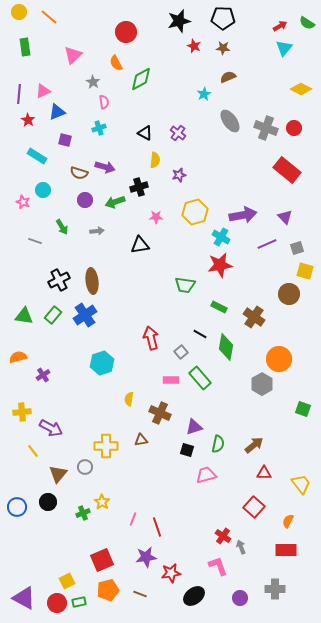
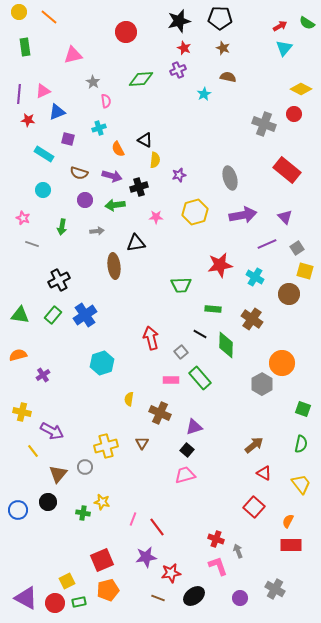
black pentagon at (223, 18): moved 3 px left
red star at (194, 46): moved 10 px left, 2 px down
brown star at (223, 48): rotated 16 degrees clockwise
pink triangle at (73, 55): rotated 30 degrees clockwise
orange semicircle at (116, 63): moved 2 px right, 86 px down
brown semicircle at (228, 77): rotated 35 degrees clockwise
green diamond at (141, 79): rotated 25 degrees clockwise
pink semicircle at (104, 102): moved 2 px right, 1 px up
red star at (28, 120): rotated 24 degrees counterclockwise
gray ellipse at (230, 121): moved 57 px down; rotated 20 degrees clockwise
gray cross at (266, 128): moved 2 px left, 4 px up
red circle at (294, 128): moved 14 px up
black triangle at (145, 133): moved 7 px down
purple cross at (178, 133): moved 63 px up; rotated 28 degrees clockwise
purple square at (65, 140): moved 3 px right, 1 px up
cyan rectangle at (37, 156): moved 7 px right, 2 px up
purple arrow at (105, 167): moved 7 px right, 9 px down
pink star at (23, 202): moved 16 px down
green arrow at (115, 202): moved 3 px down; rotated 12 degrees clockwise
green arrow at (62, 227): rotated 42 degrees clockwise
cyan cross at (221, 237): moved 34 px right, 40 px down
gray line at (35, 241): moved 3 px left, 3 px down
black triangle at (140, 245): moved 4 px left, 2 px up
gray square at (297, 248): rotated 16 degrees counterclockwise
brown ellipse at (92, 281): moved 22 px right, 15 px up
green trapezoid at (185, 285): moved 4 px left; rotated 10 degrees counterclockwise
green rectangle at (219, 307): moved 6 px left, 2 px down; rotated 21 degrees counterclockwise
green triangle at (24, 316): moved 4 px left, 1 px up
brown cross at (254, 317): moved 2 px left, 2 px down
green diamond at (226, 347): moved 2 px up; rotated 8 degrees counterclockwise
orange semicircle at (18, 357): moved 2 px up
orange circle at (279, 359): moved 3 px right, 4 px down
yellow cross at (22, 412): rotated 18 degrees clockwise
purple arrow at (51, 428): moved 1 px right, 3 px down
brown triangle at (141, 440): moved 1 px right, 3 px down; rotated 48 degrees counterclockwise
green semicircle at (218, 444): moved 83 px right
yellow cross at (106, 446): rotated 15 degrees counterclockwise
black square at (187, 450): rotated 24 degrees clockwise
red triangle at (264, 473): rotated 28 degrees clockwise
pink trapezoid at (206, 475): moved 21 px left
yellow star at (102, 502): rotated 21 degrees counterclockwise
blue circle at (17, 507): moved 1 px right, 3 px down
green cross at (83, 513): rotated 32 degrees clockwise
red line at (157, 527): rotated 18 degrees counterclockwise
red cross at (223, 536): moved 7 px left, 3 px down; rotated 14 degrees counterclockwise
gray arrow at (241, 547): moved 3 px left, 4 px down
red rectangle at (286, 550): moved 5 px right, 5 px up
gray cross at (275, 589): rotated 30 degrees clockwise
brown line at (140, 594): moved 18 px right, 4 px down
purple triangle at (24, 598): moved 2 px right
red circle at (57, 603): moved 2 px left
